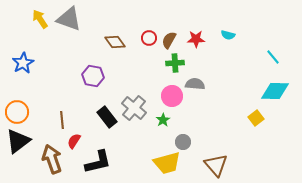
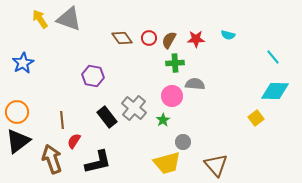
brown diamond: moved 7 px right, 4 px up
